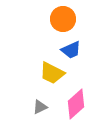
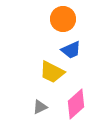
yellow trapezoid: moved 1 px up
